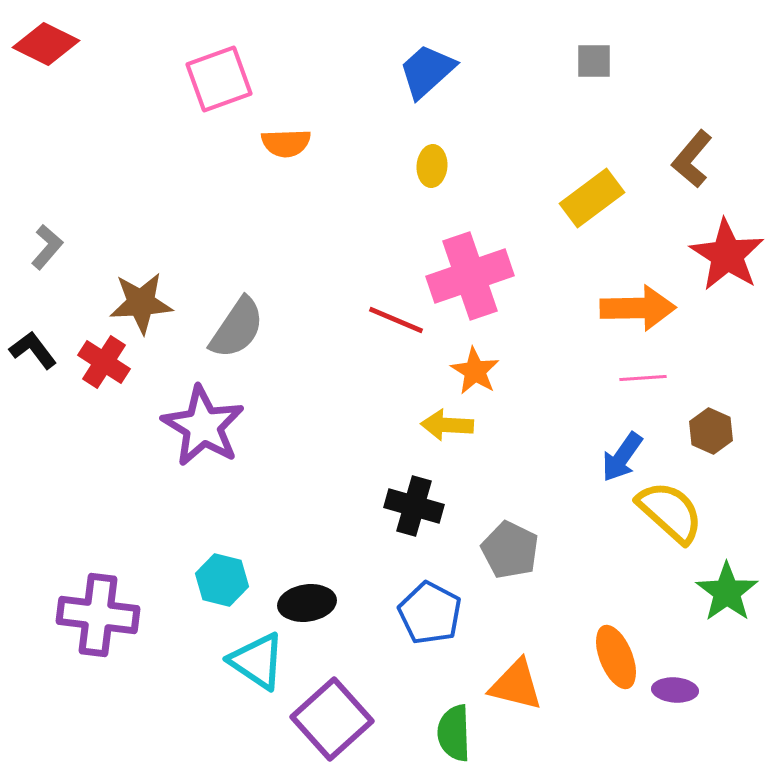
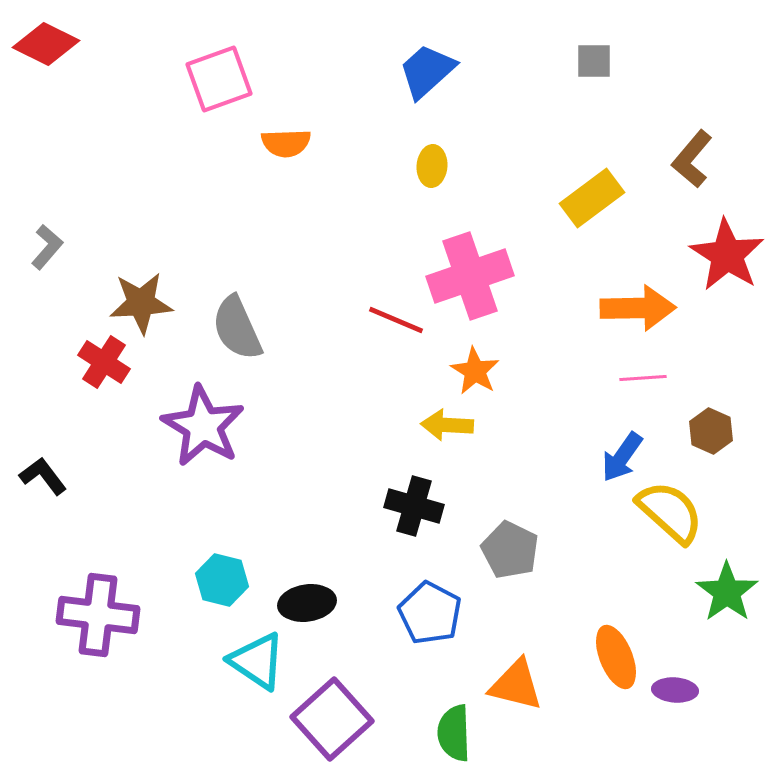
gray semicircle: rotated 122 degrees clockwise
black L-shape: moved 10 px right, 126 px down
